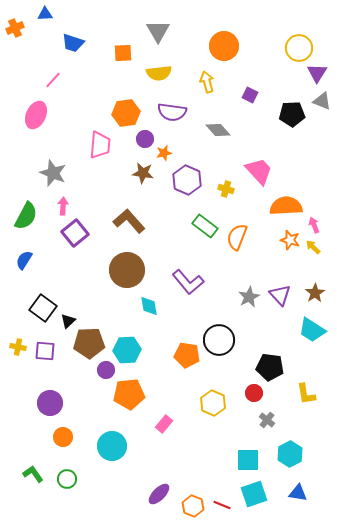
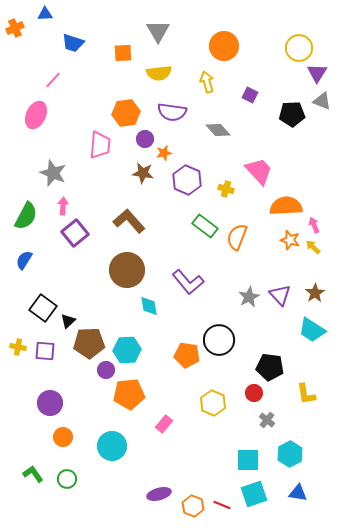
purple ellipse at (159, 494): rotated 30 degrees clockwise
